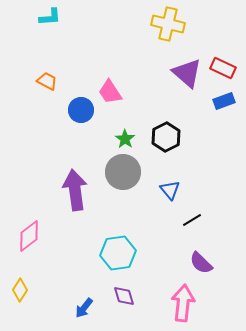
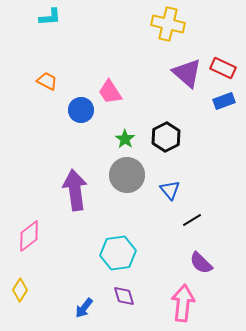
gray circle: moved 4 px right, 3 px down
